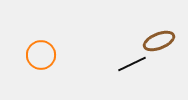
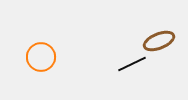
orange circle: moved 2 px down
